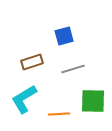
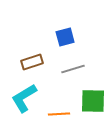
blue square: moved 1 px right, 1 px down
cyan L-shape: moved 1 px up
